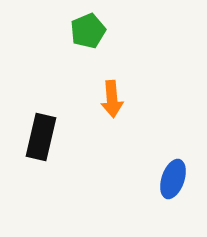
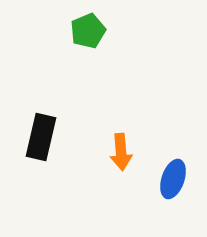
orange arrow: moved 9 px right, 53 px down
